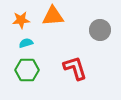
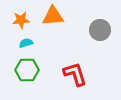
red L-shape: moved 6 px down
